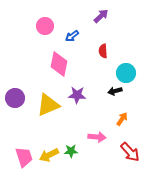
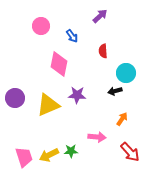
purple arrow: moved 1 px left
pink circle: moved 4 px left
blue arrow: rotated 88 degrees counterclockwise
